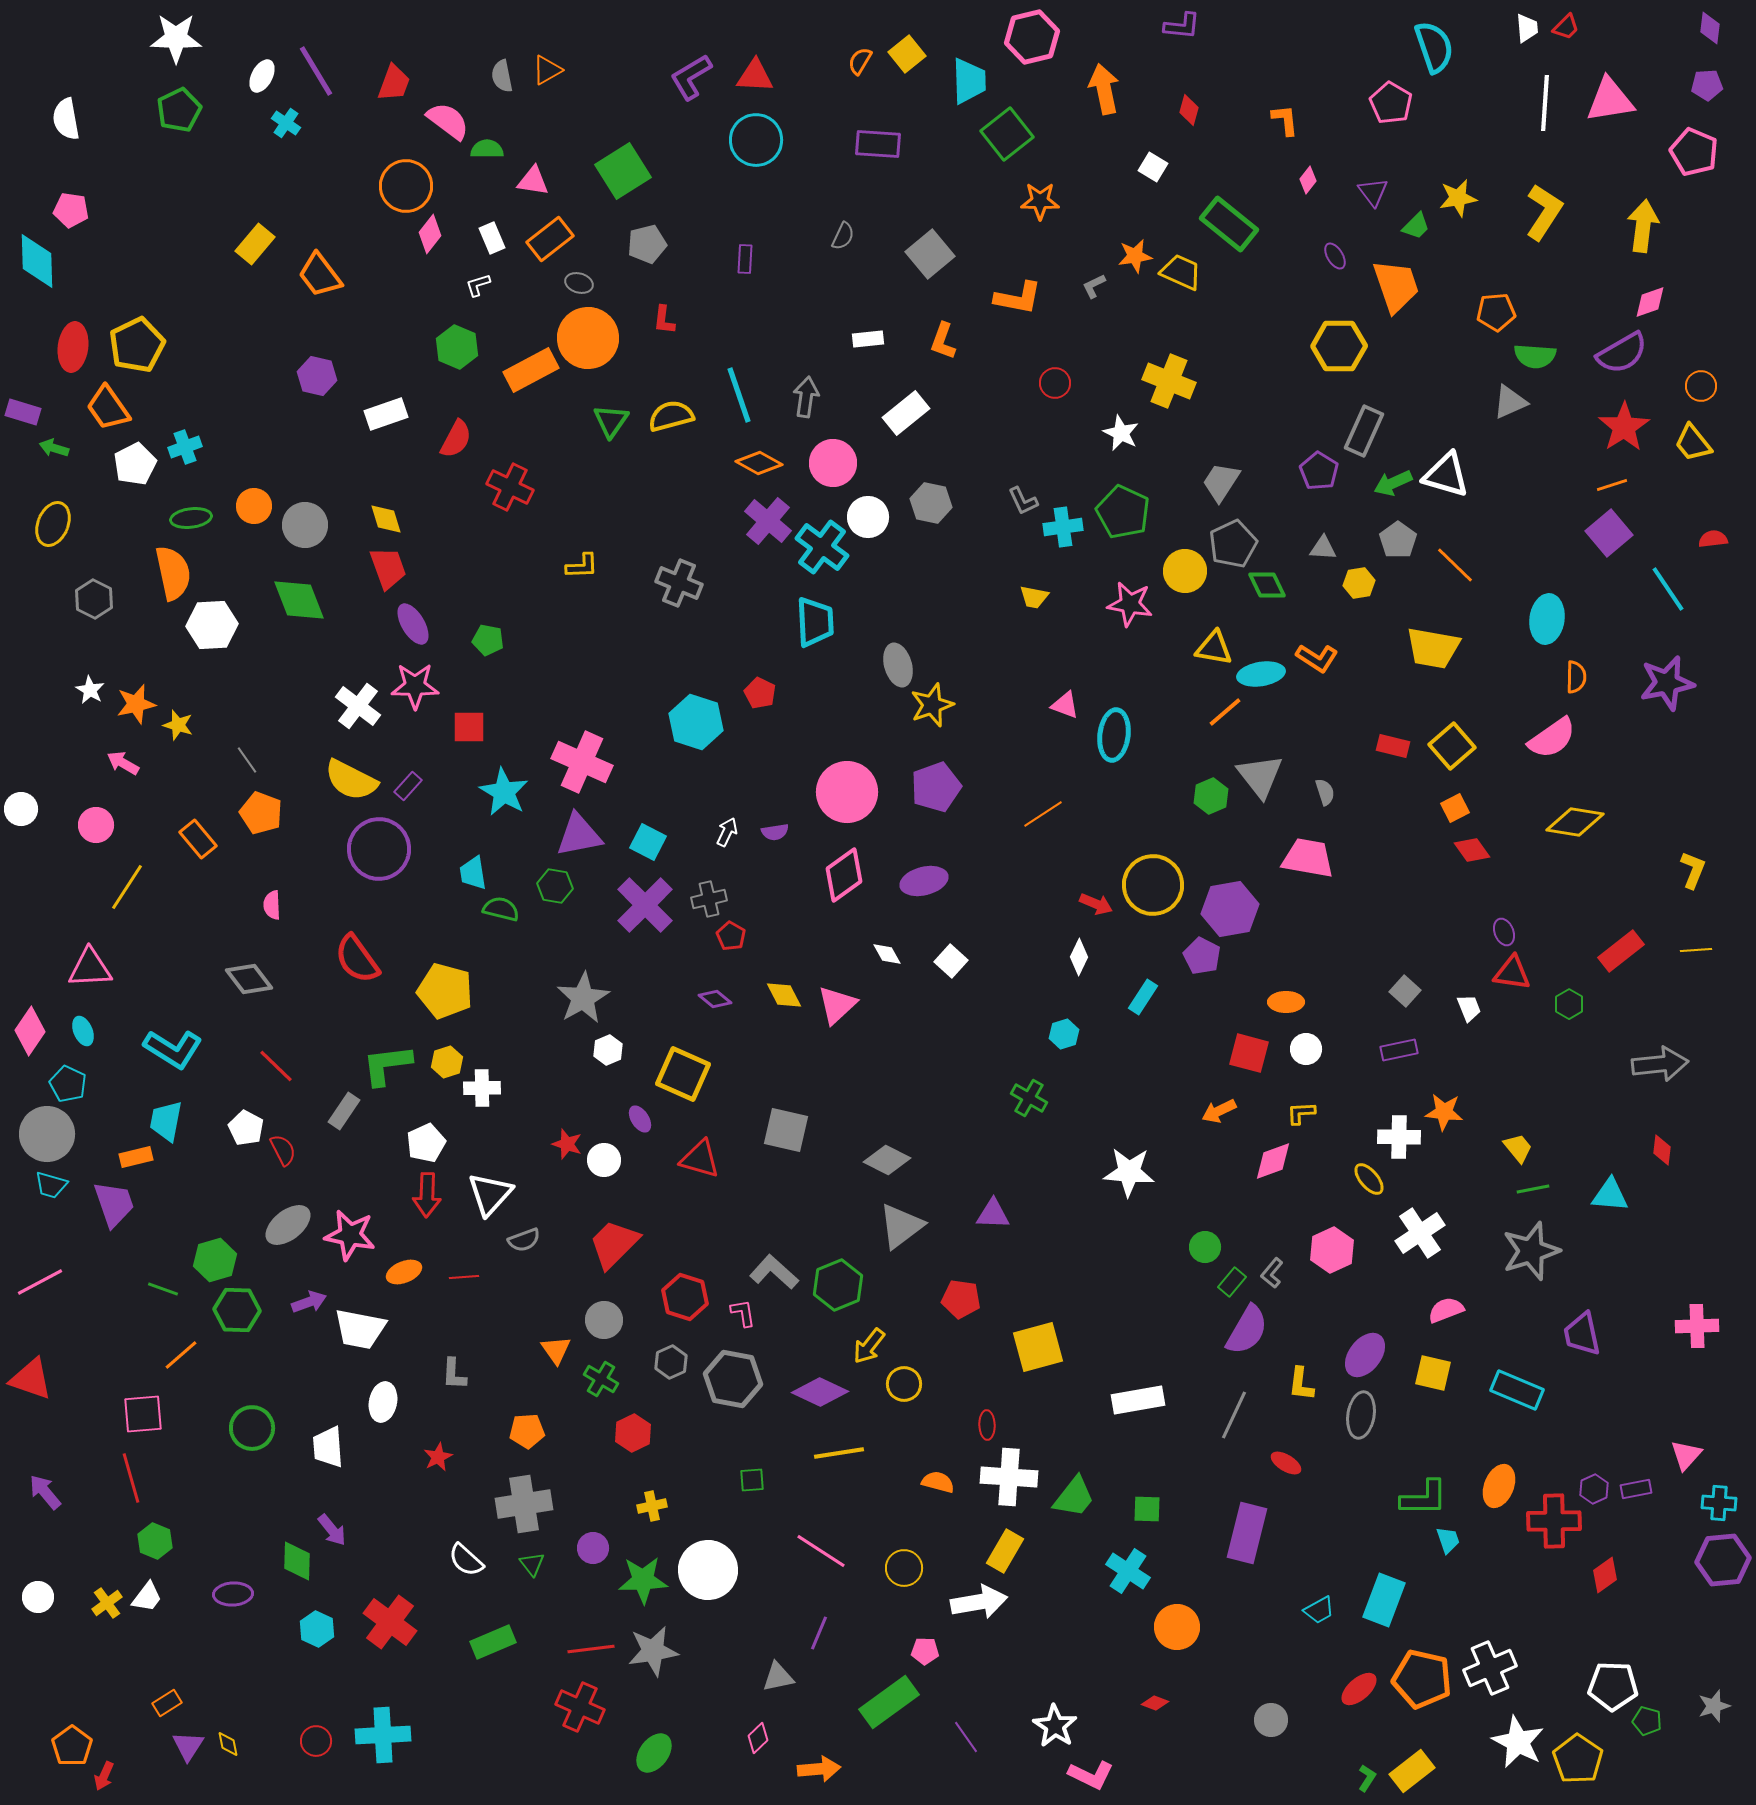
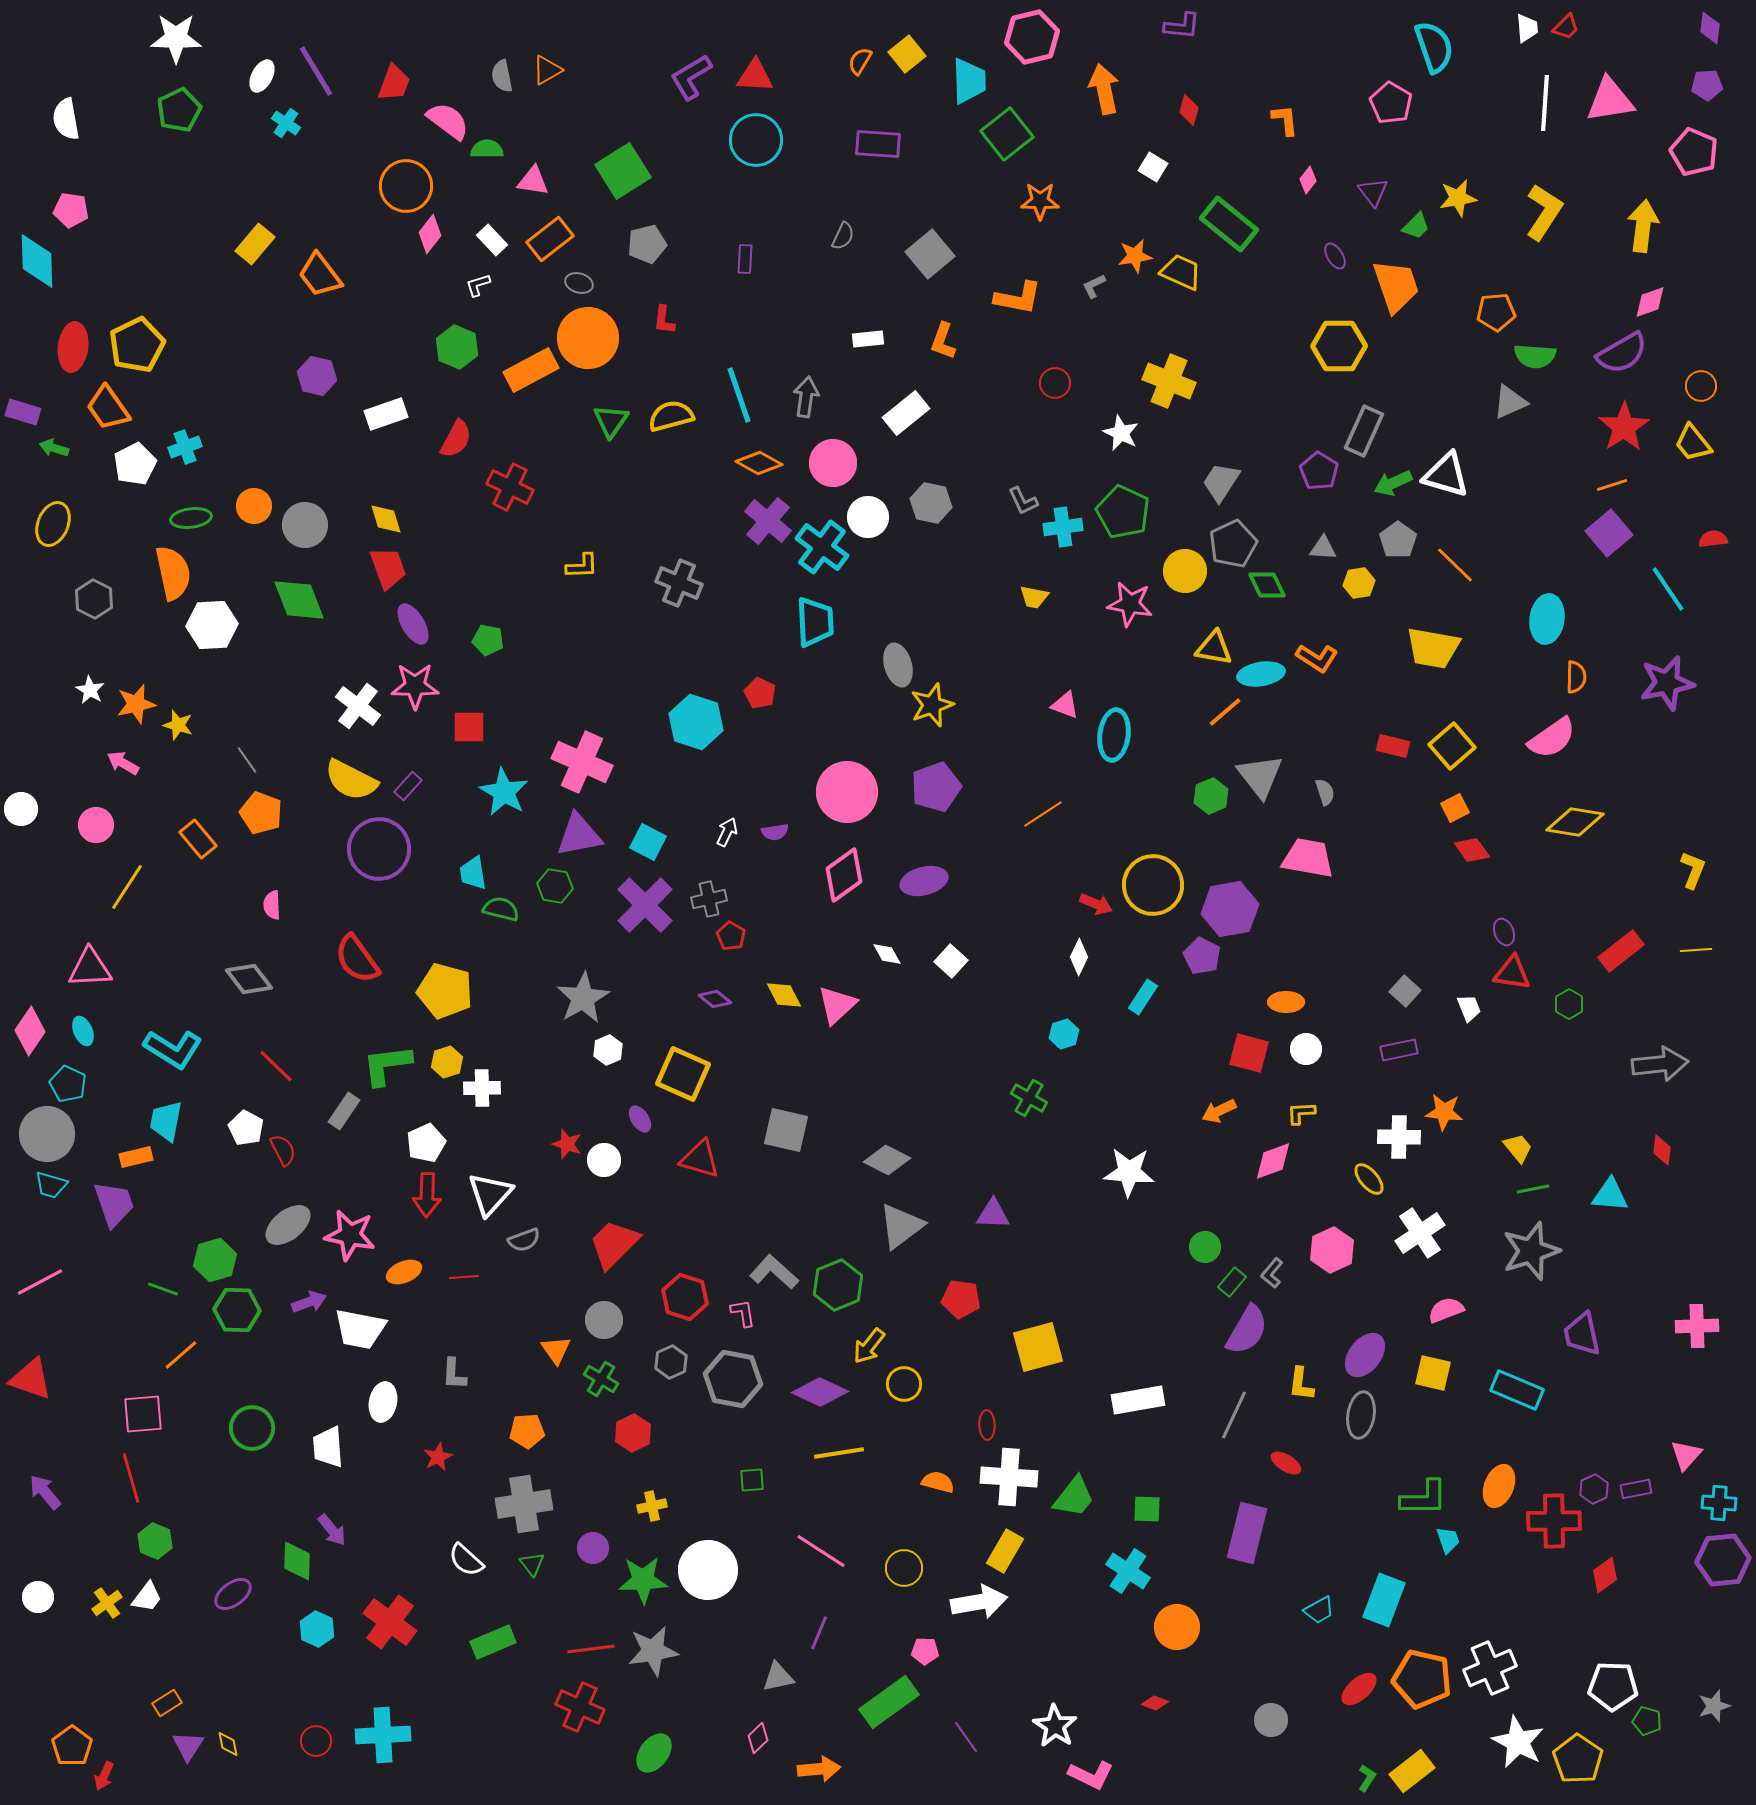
white rectangle at (492, 238): moved 2 px down; rotated 20 degrees counterclockwise
purple ellipse at (233, 1594): rotated 33 degrees counterclockwise
